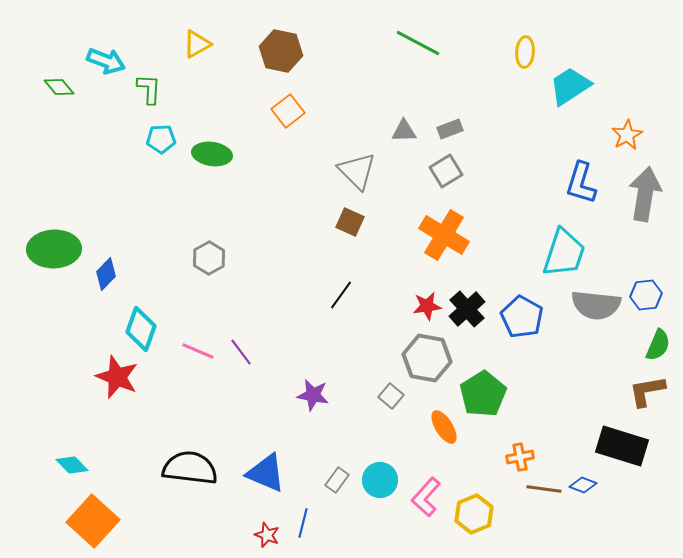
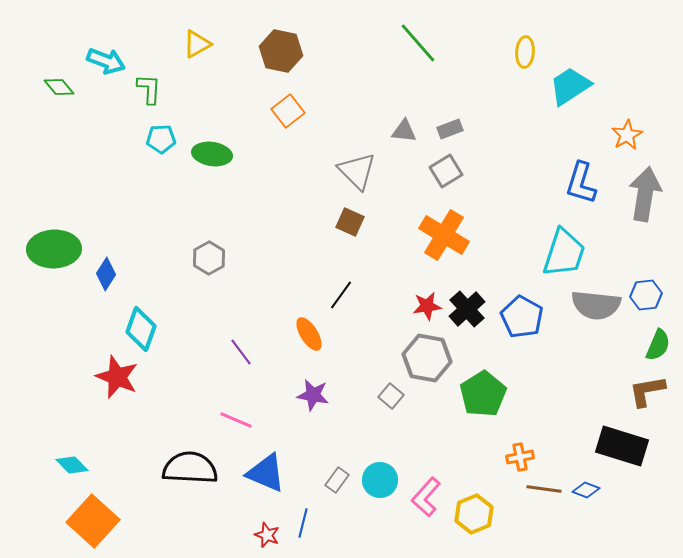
green line at (418, 43): rotated 21 degrees clockwise
gray triangle at (404, 131): rotated 8 degrees clockwise
blue diamond at (106, 274): rotated 12 degrees counterclockwise
pink line at (198, 351): moved 38 px right, 69 px down
orange ellipse at (444, 427): moved 135 px left, 93 px up
black semicircle at (190, 468): rotated 4 degrees counterclockwise
blue diamond at (583, 485): moved 3 px right, 5 px down
